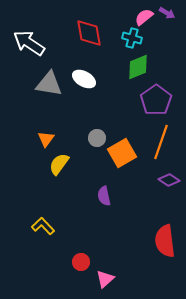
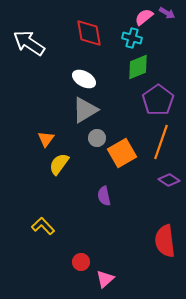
gray triangle: moved 36 px right, 26 px down; rotated 40 degrees counterclockwise
purple pentagon: moved 2 px right
